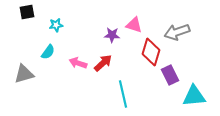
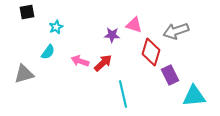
cyan star: moved 2 px down; rotated 16 degrees counterclockwise
gray arrow: moved 1 px left, 1 px up
pink arrow: moved 2 px right, 2 px up
